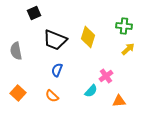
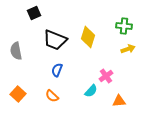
yellow arrow: rotated 24 degrees clockwise
orange square: moved 1 px down
